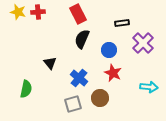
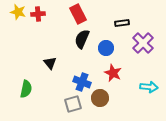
red cross: moved 2 px down
blue circle: moved 3 px left, 2 px up
blue cross: moved 3 px right, 4 px down; rotated 18 degrees counterclockwise
